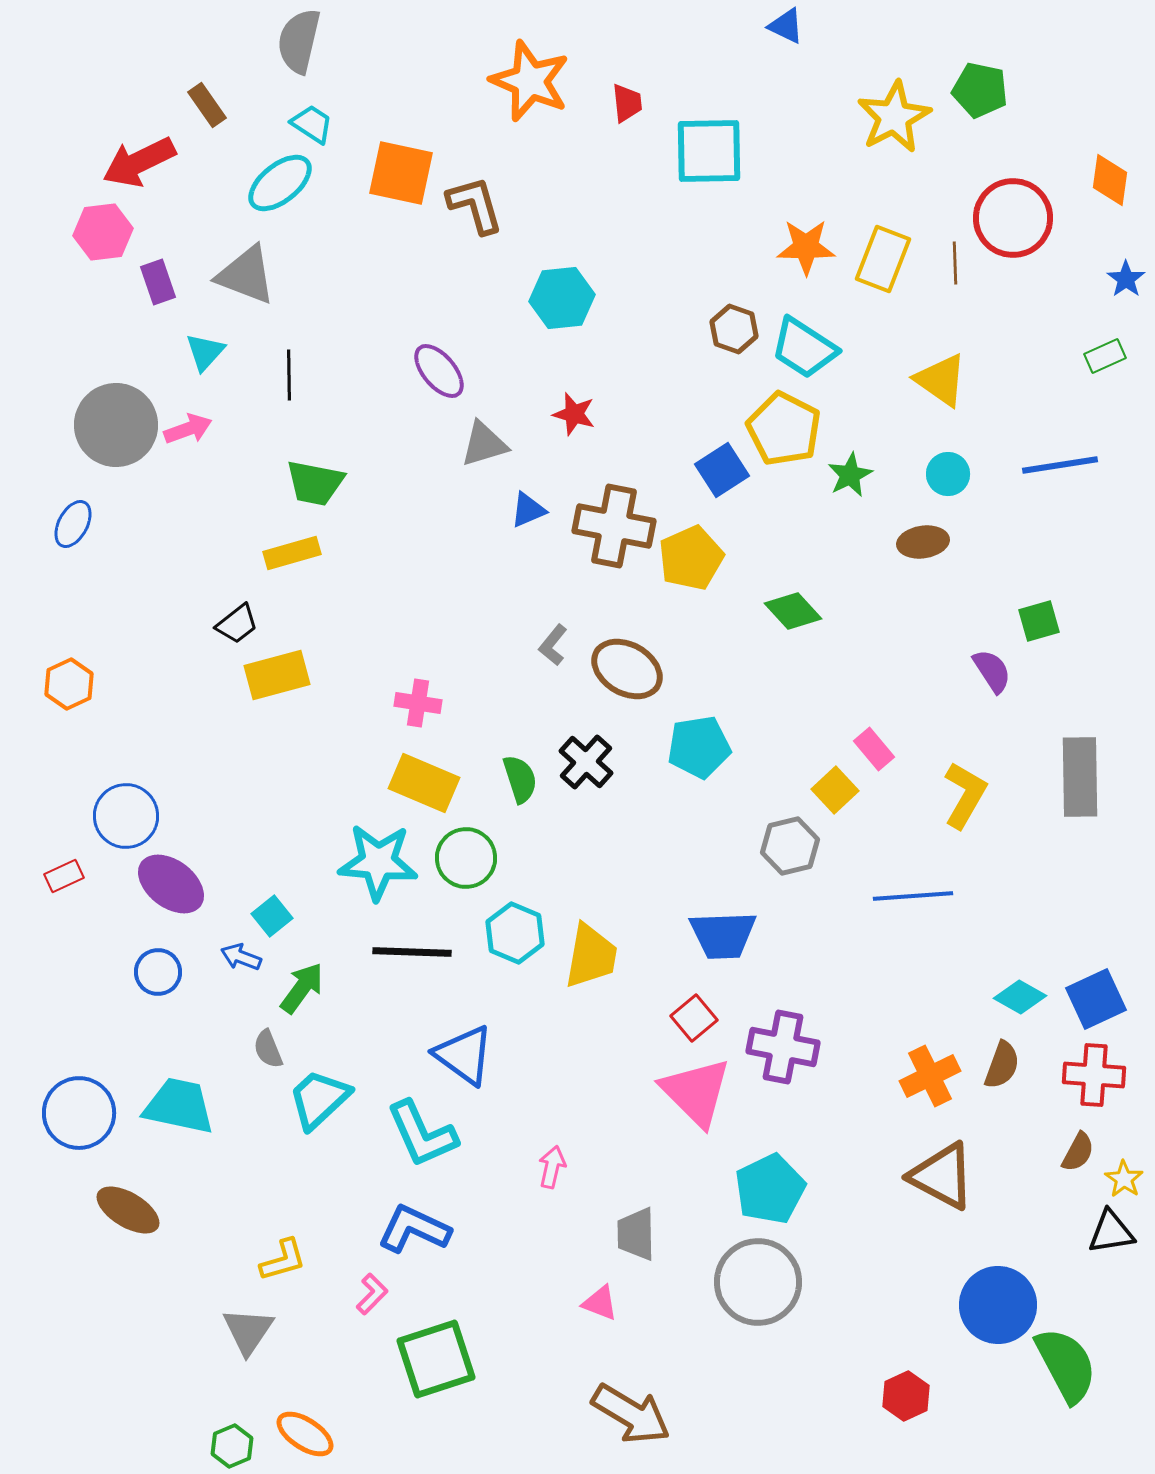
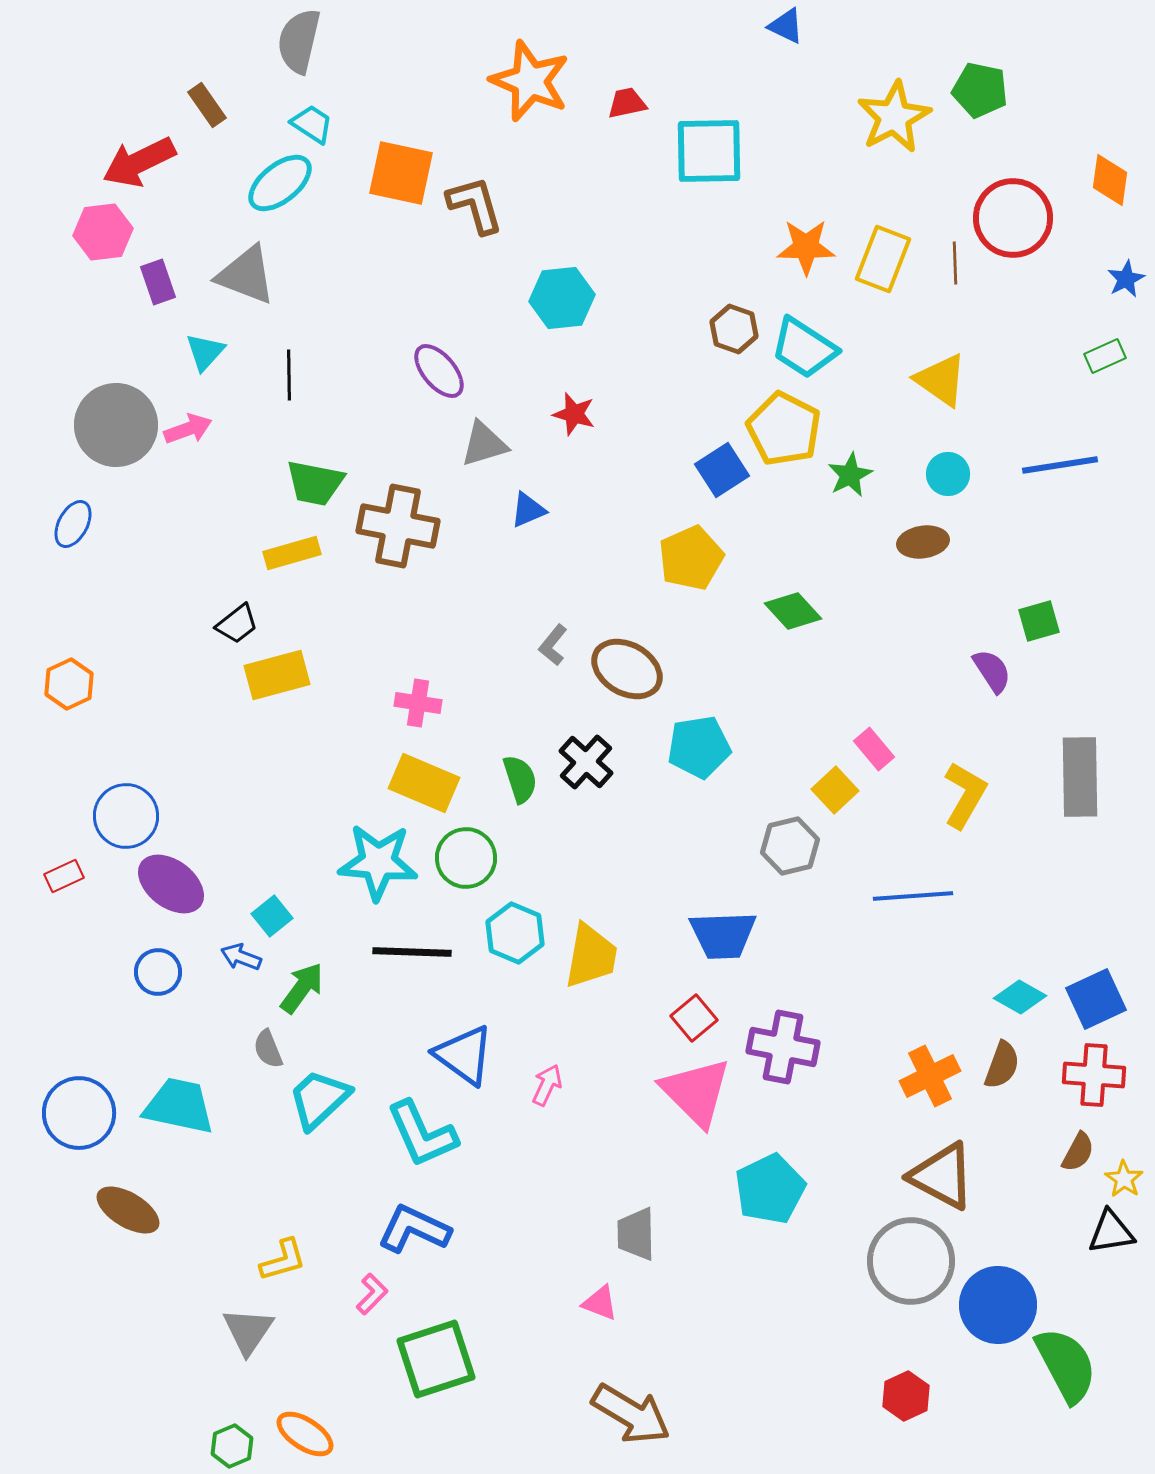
red trapezoid at (627, 103): rotated 96 degrees counterclockwise
blue star at (1126, 279): rotated 9 degrees clockwise
brown cross at (614, 526): moved 216 px left
pink arrow at (552, 1167): moved 5 px left, 82 px up; rotated 12 degrees clockwise
gray circle at (758, 1282): moved 153 px right, 21 px up
